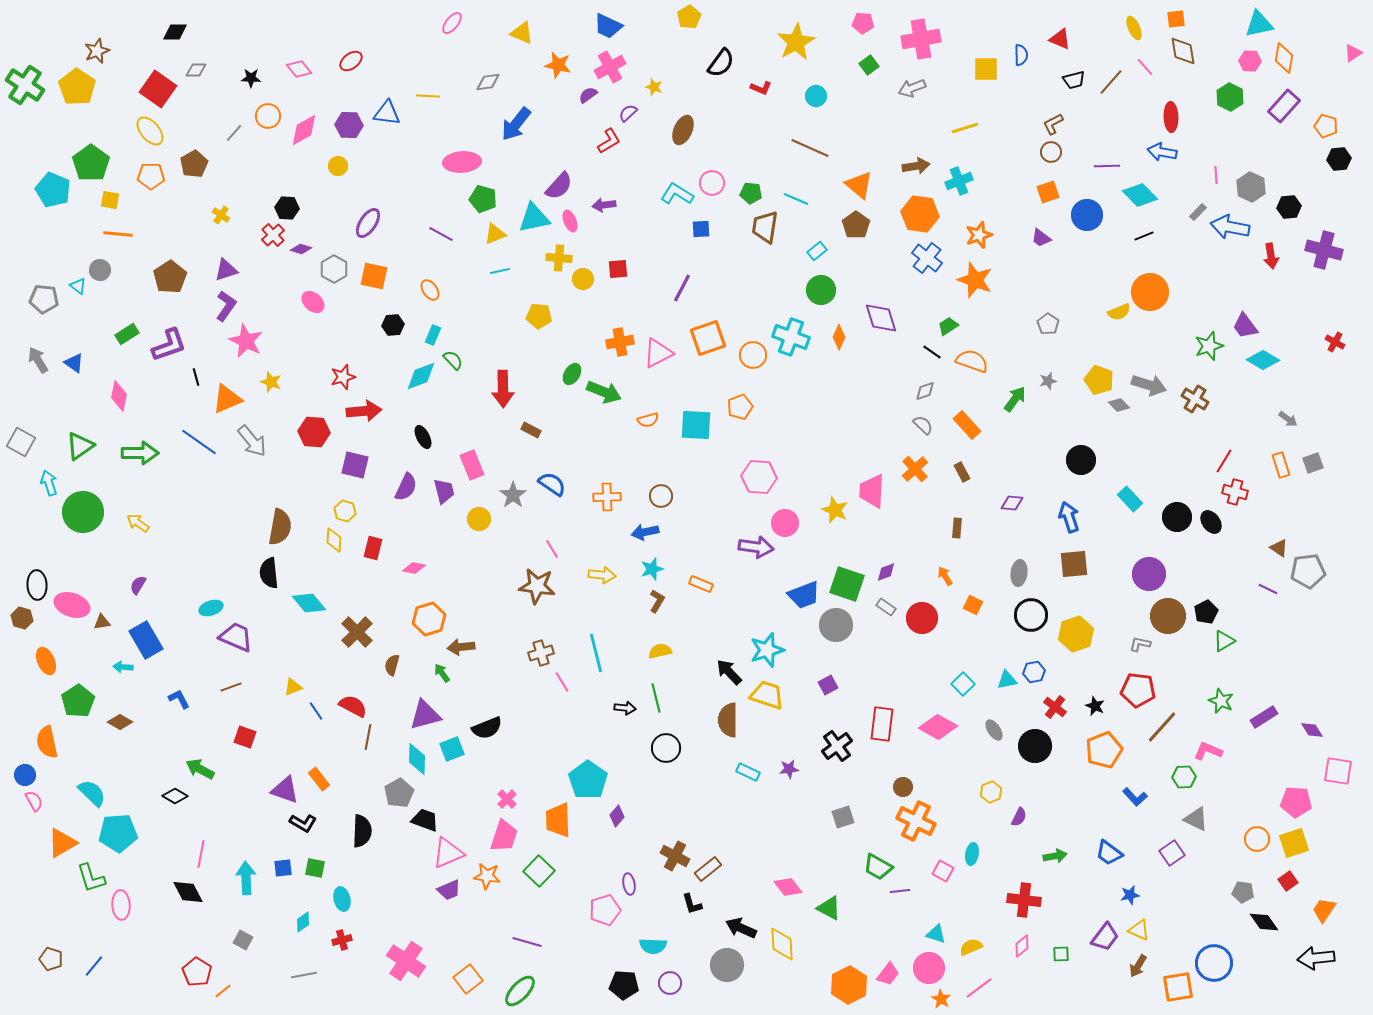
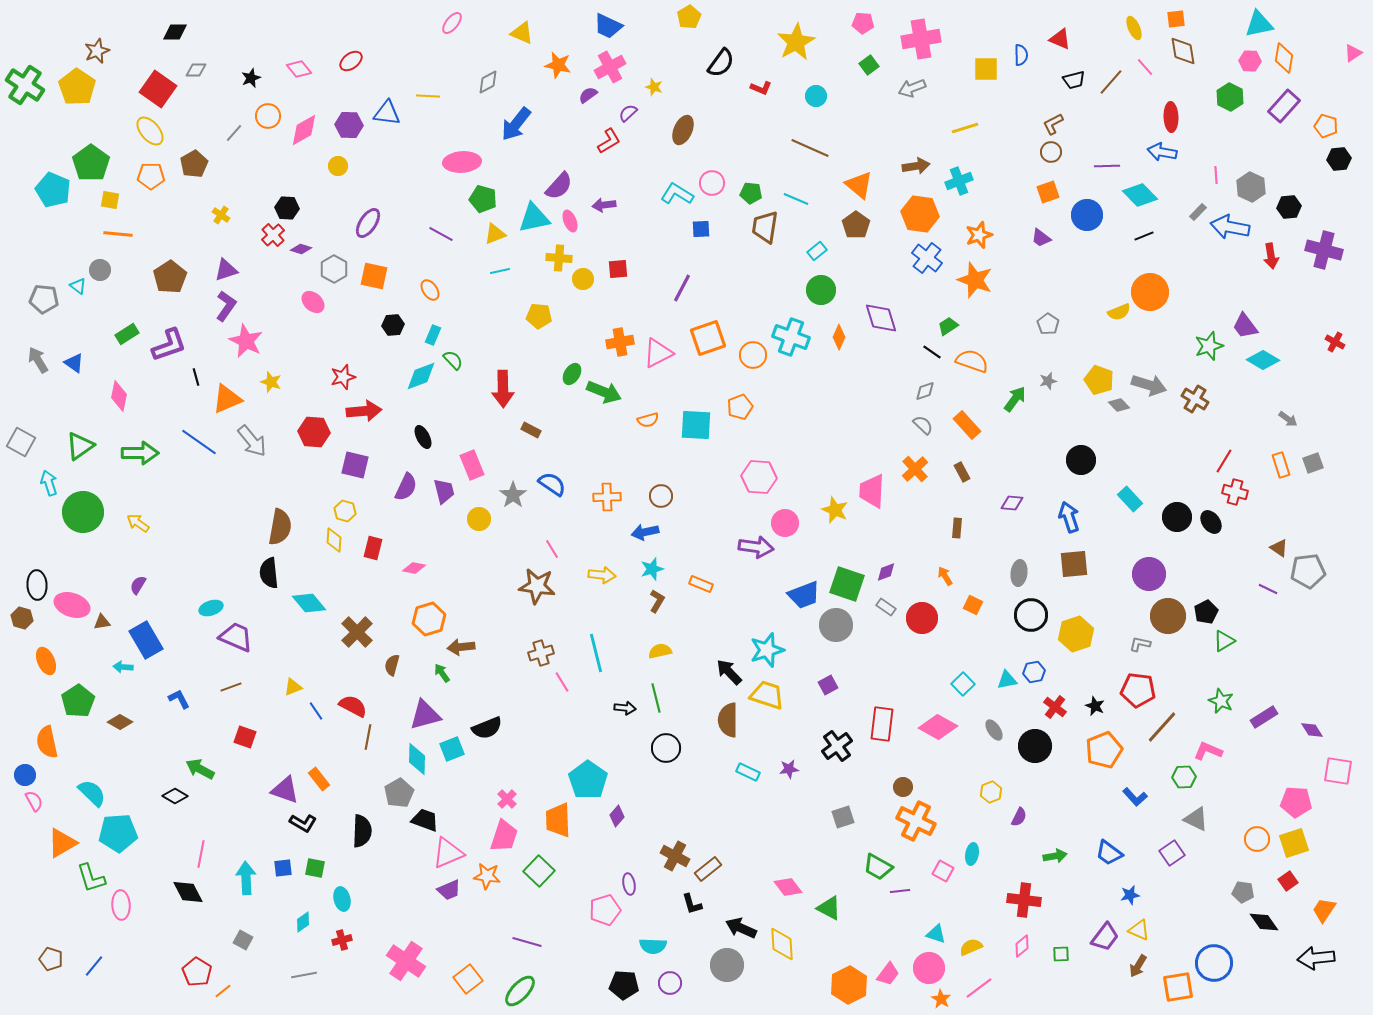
black star at (251, 78): rotated 24 degrees counterclockwise
gray diamond at (488, 82): rotated 20 degrees counterclockwise
